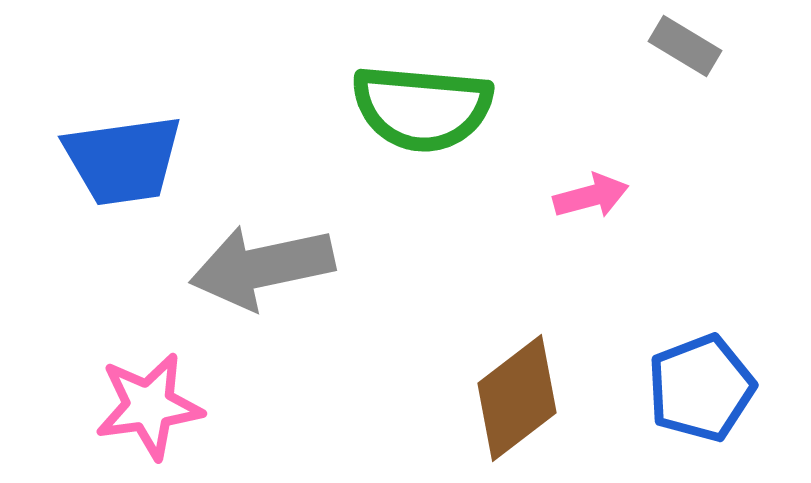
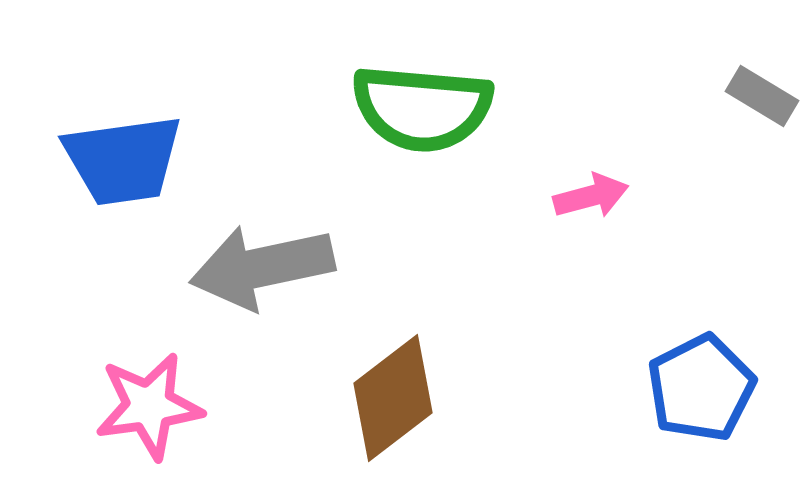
gray rectangle: moved 77 px right, 50 px down
blue pentagon: rotated 6 degrees counterclockwise
brown diamond: moved 124 px left
